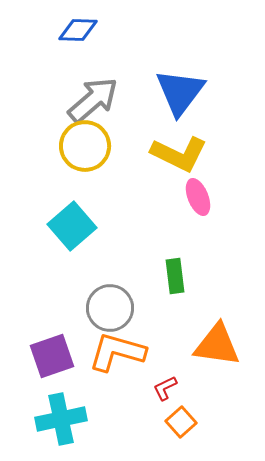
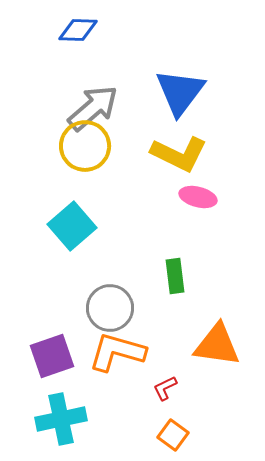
gray arrow: moved 8 px down
pink ellipse: rotated 54 degrees counterclockwise
orange square: moved 8 px left, 13 px down; rotated 12 degrees counterclockwise
